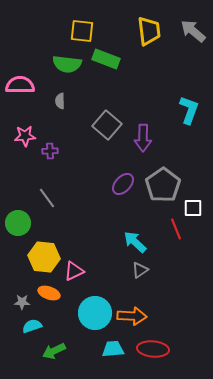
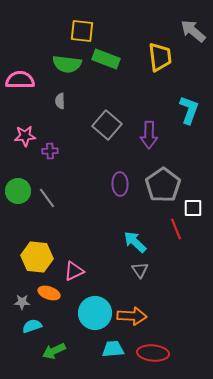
yellow trapezoid: moved 11 px right, 26 px down
pink semicircle: moved 5 px up
purple arrow: moved 6 px right, 3 px up
purple ellipse: moved 3 px left; rotated 45 degrees counterclockwise
green circle: moved 32 px up
yellow hexagon: moved 7 px left
gray triangle: rotated 30 degrees counterclockwise
red ellipse: moved 4 px down
